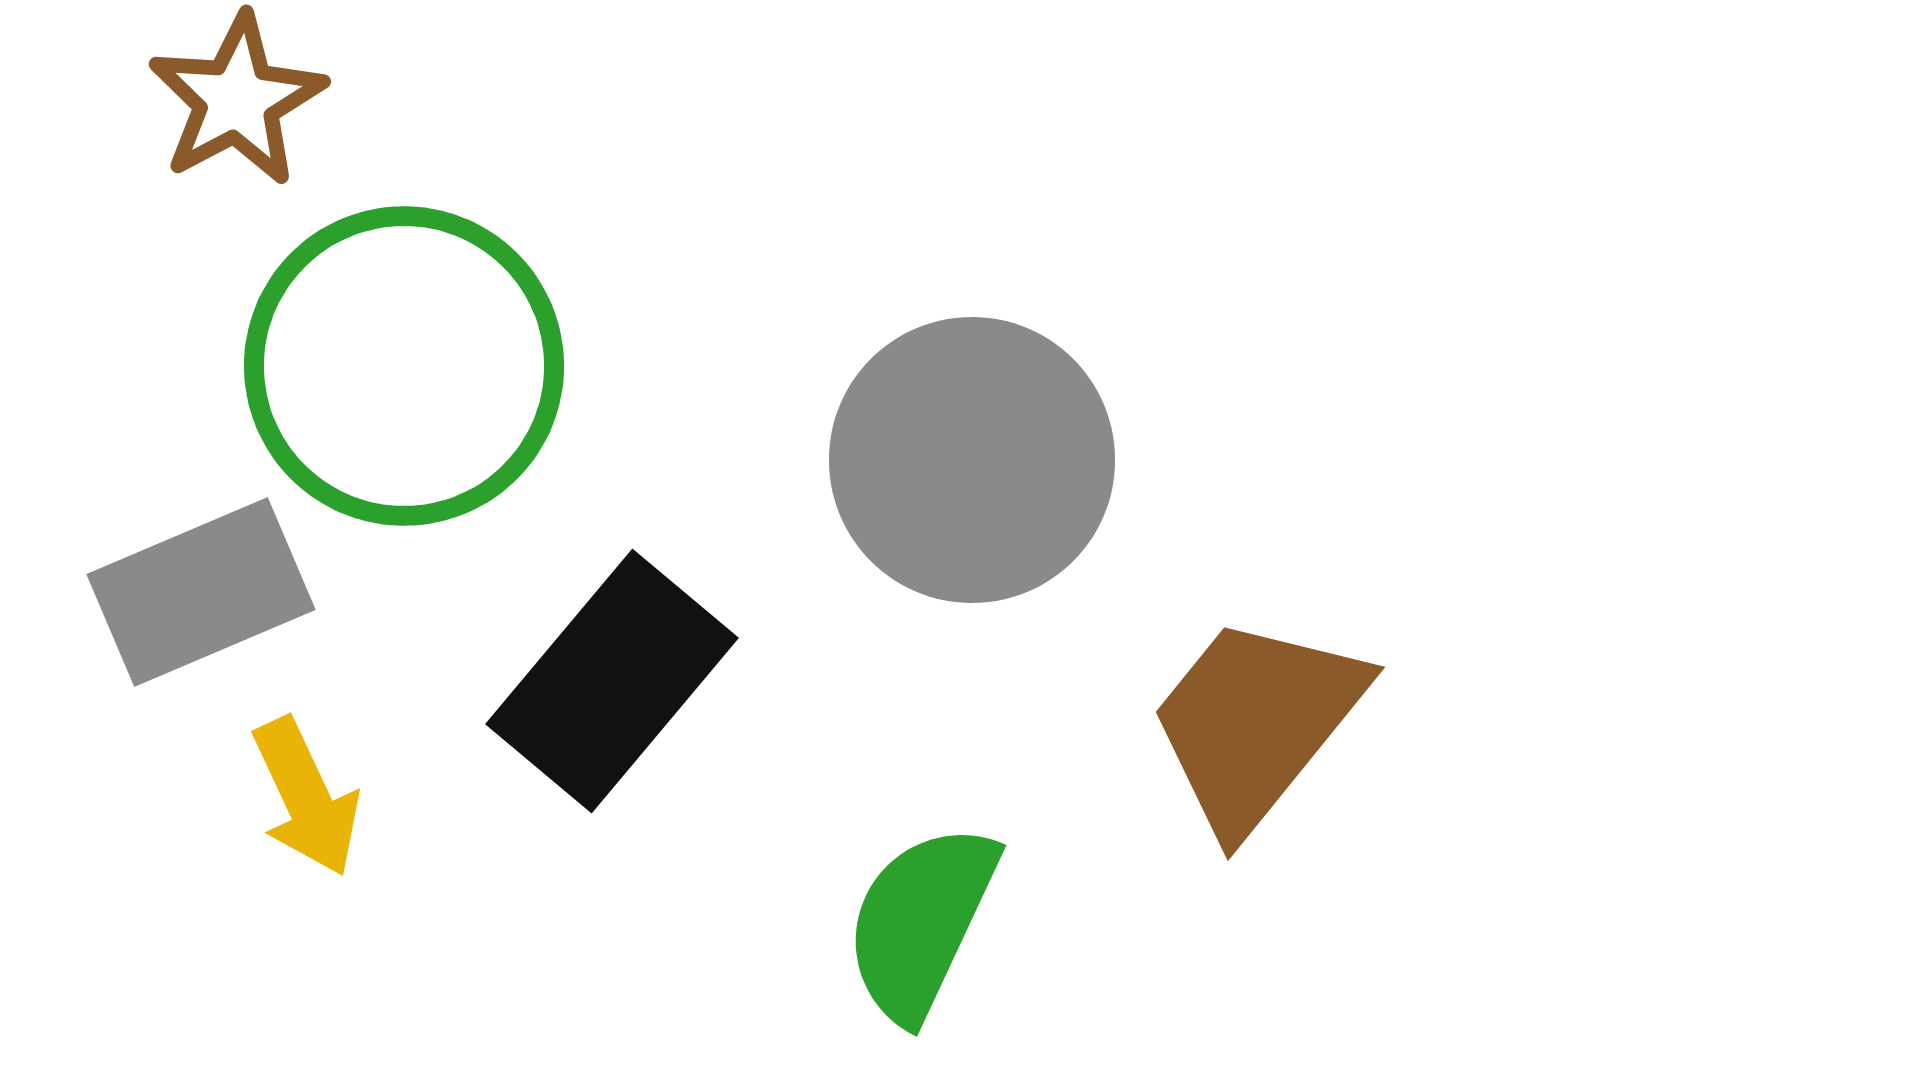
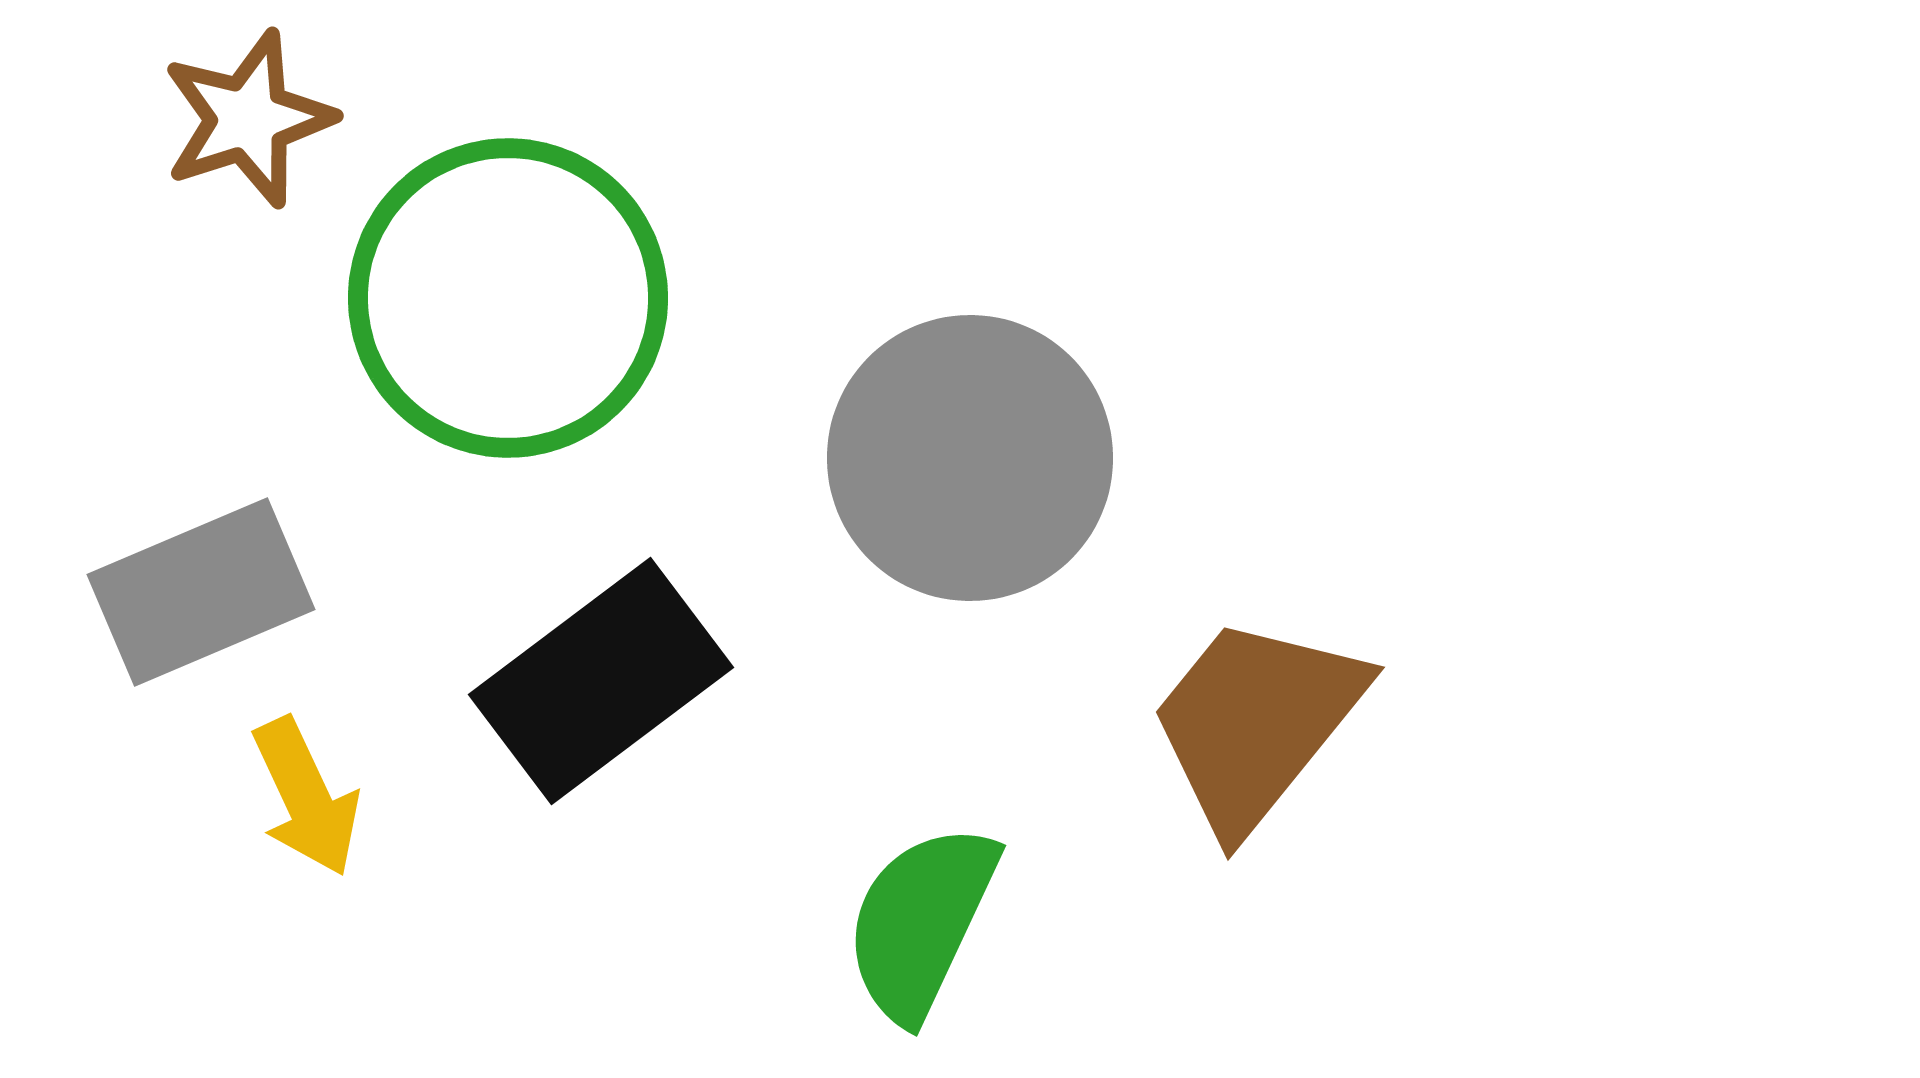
brown star: moved 11 px right, 19 px down; rotated 10 degrees clockwise
green circle: moved 104 px right, 68 px up
gray circle: moved 2 px left, 2 px up
black rectangle: moved 11 px left; rotated 13 degrees clockwise
